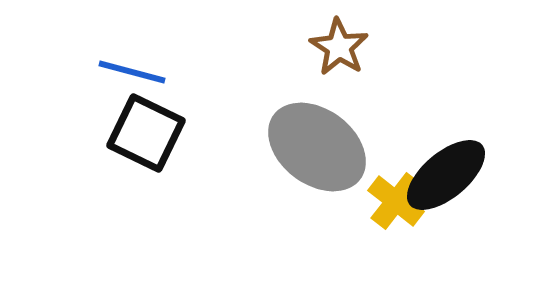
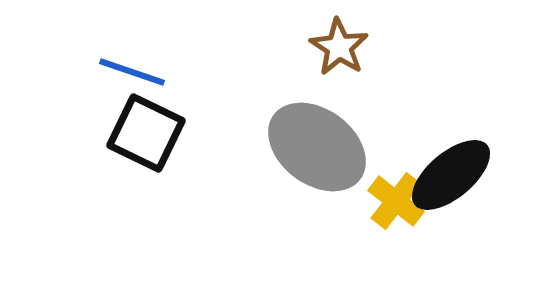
blue line: rotated 4 degrees clockwise
black ellipse: moved 5 px right
